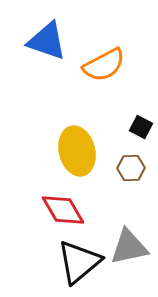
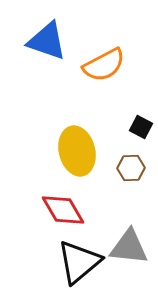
gray triangle: rotated 18 degrees clockwise
